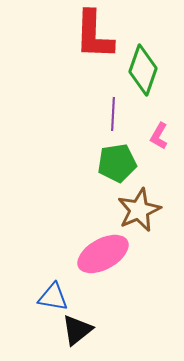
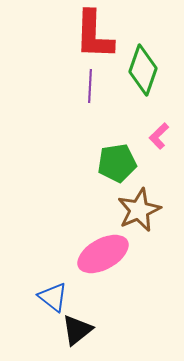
purple line: moved 23 px left, 28 px up
pink L-shape: rotated 16 degrees clockwise
blue triangle: rotated 28 degrees clockwise
